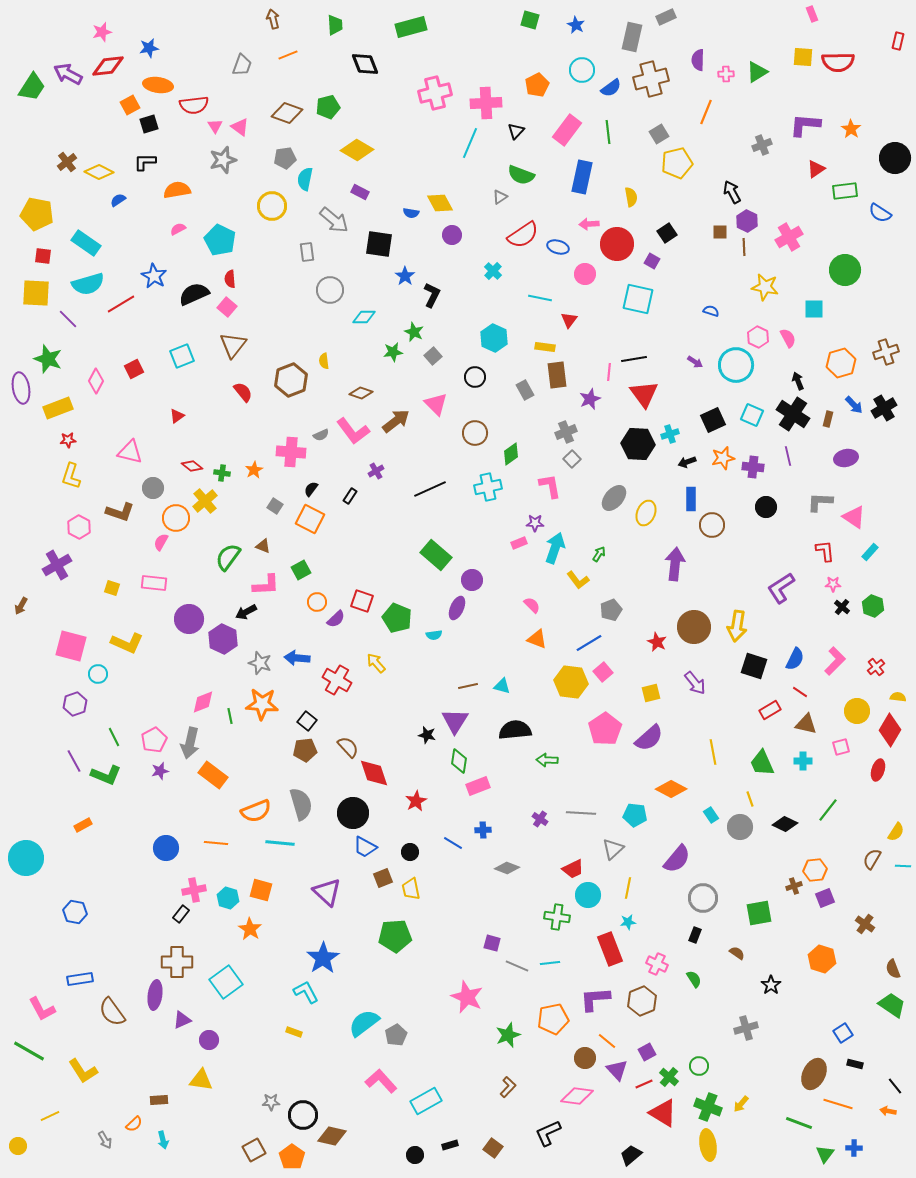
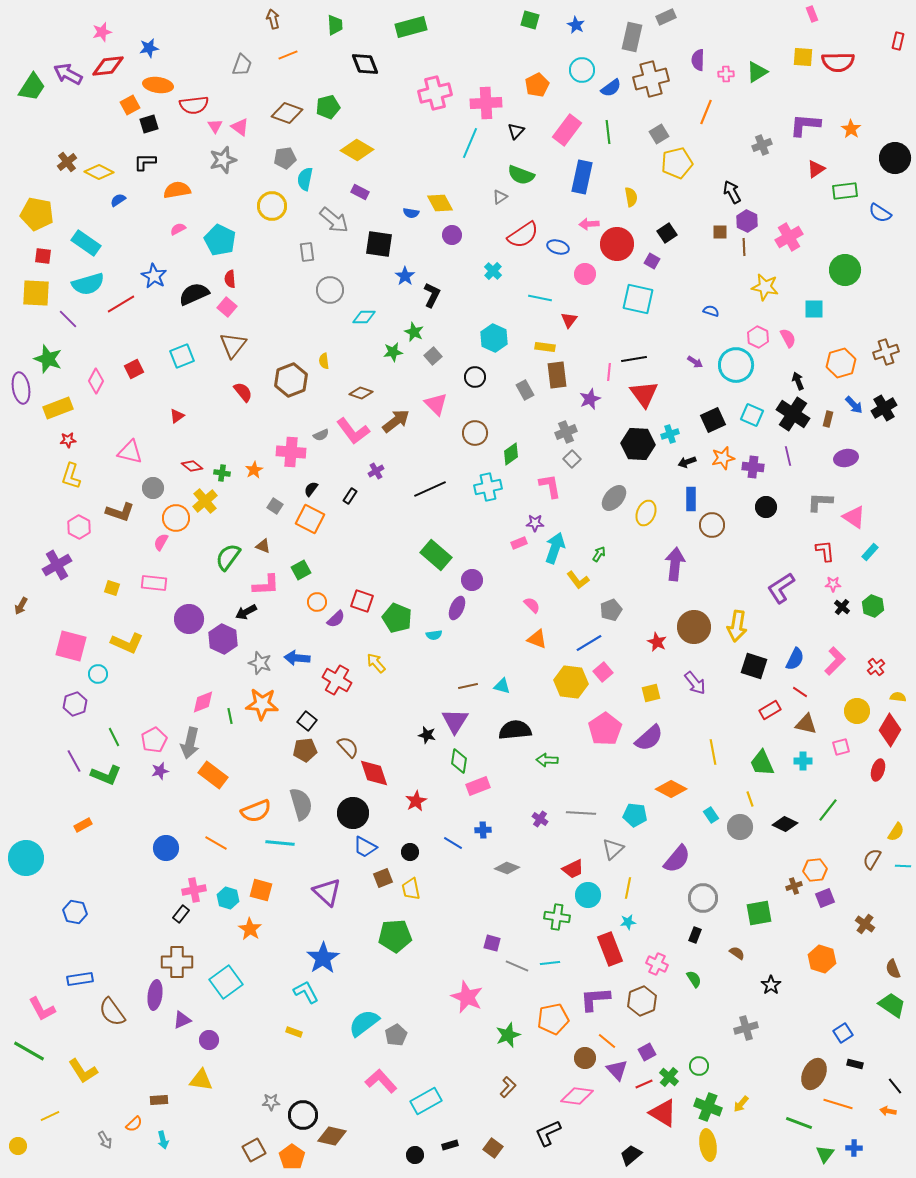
orange line at (216, 843): rotated 25 degrees clockwise
